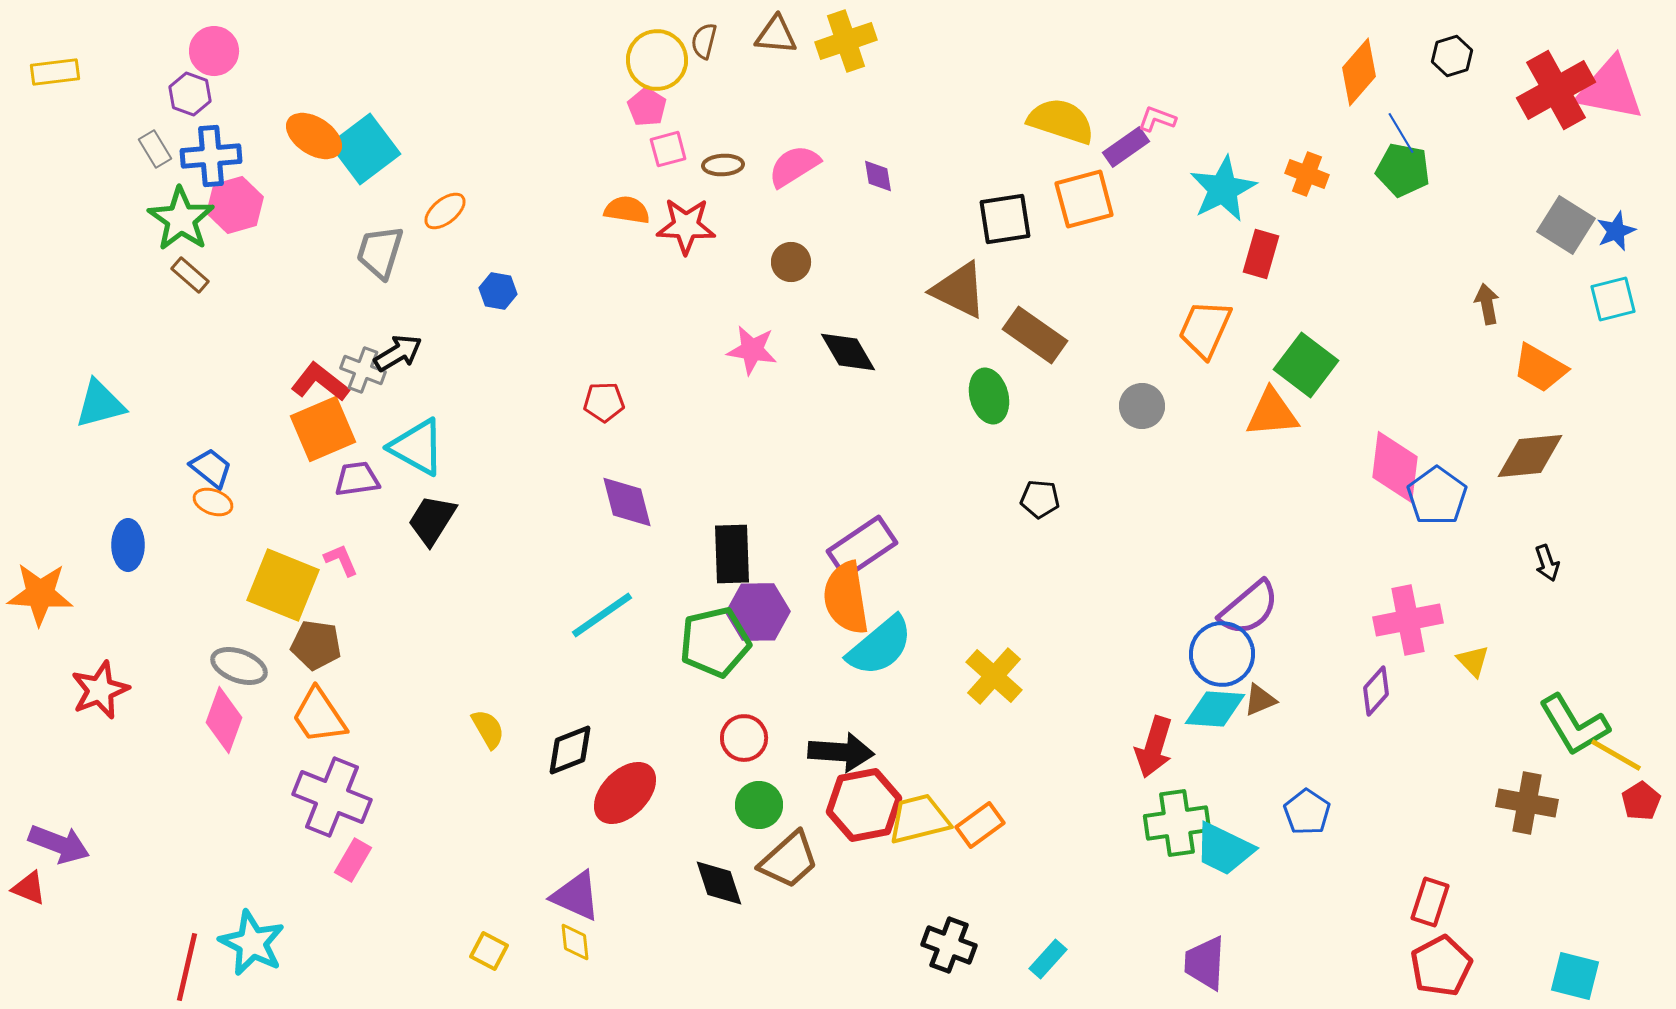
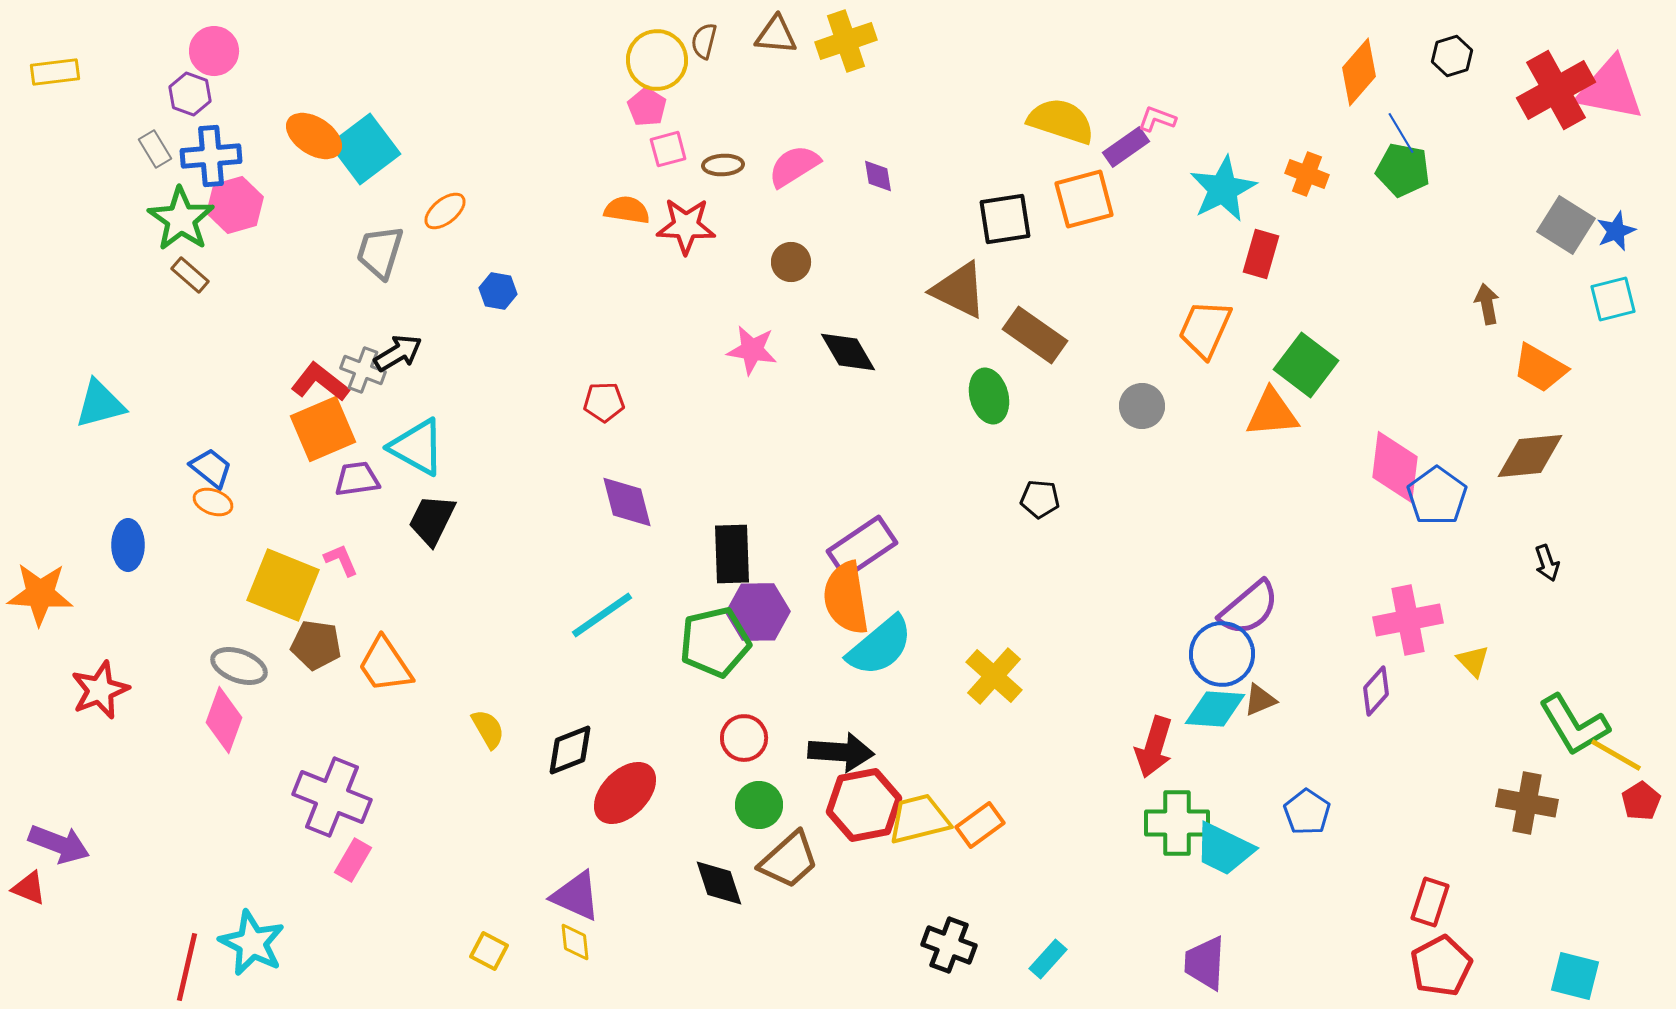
black trapezoid at (432, 520): rotated 6 degrees counterclockwise
orange trapezoid at (319, 716): moved 66 px right, 51 px up
green cross at (1177, 823): rotated 8 degrees clockwise
